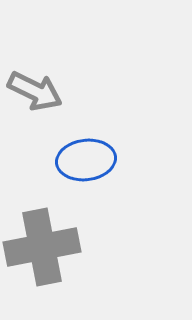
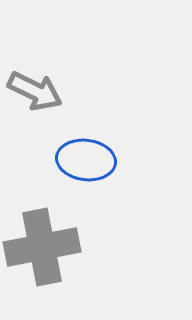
blue ellipse: rotated 14 degrees clockwise
